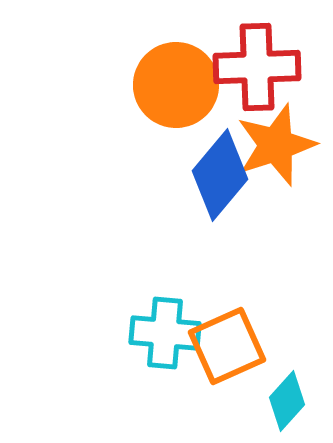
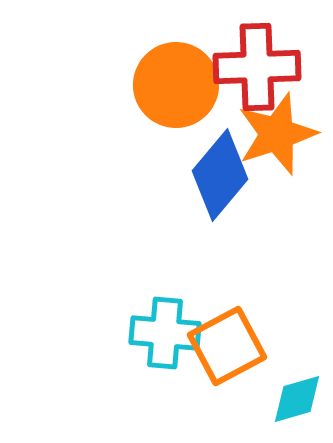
orange star: moved 1 px right, 11 px up
orange square: rotated 4 degrees counterclockwise
cyan diamond: moved 10 px right, 2 px up; rotated 32 degrees clockwise
